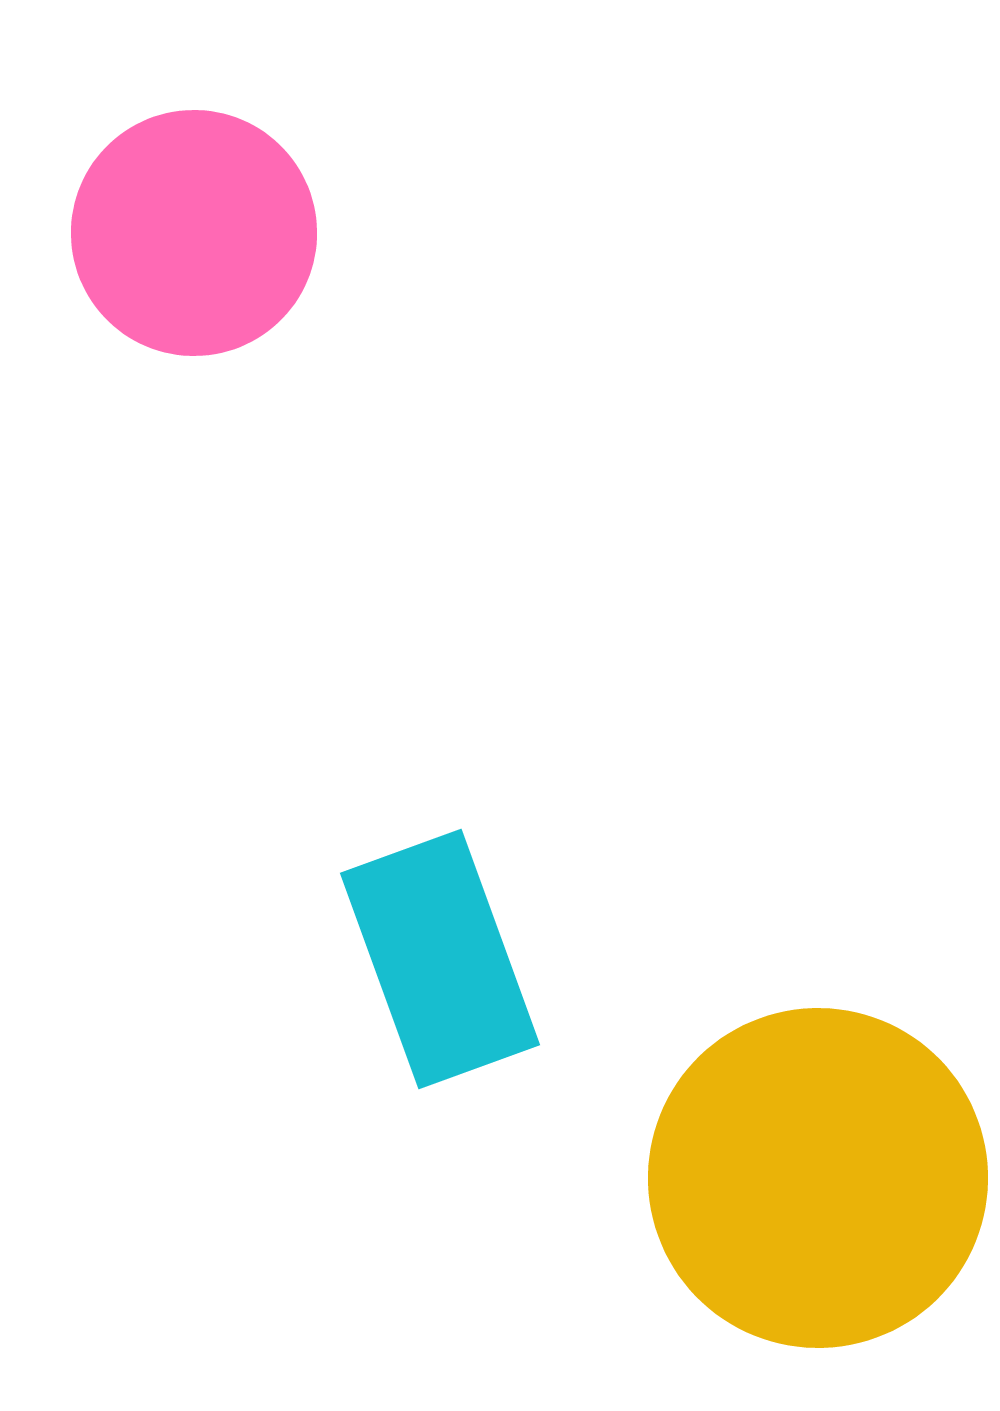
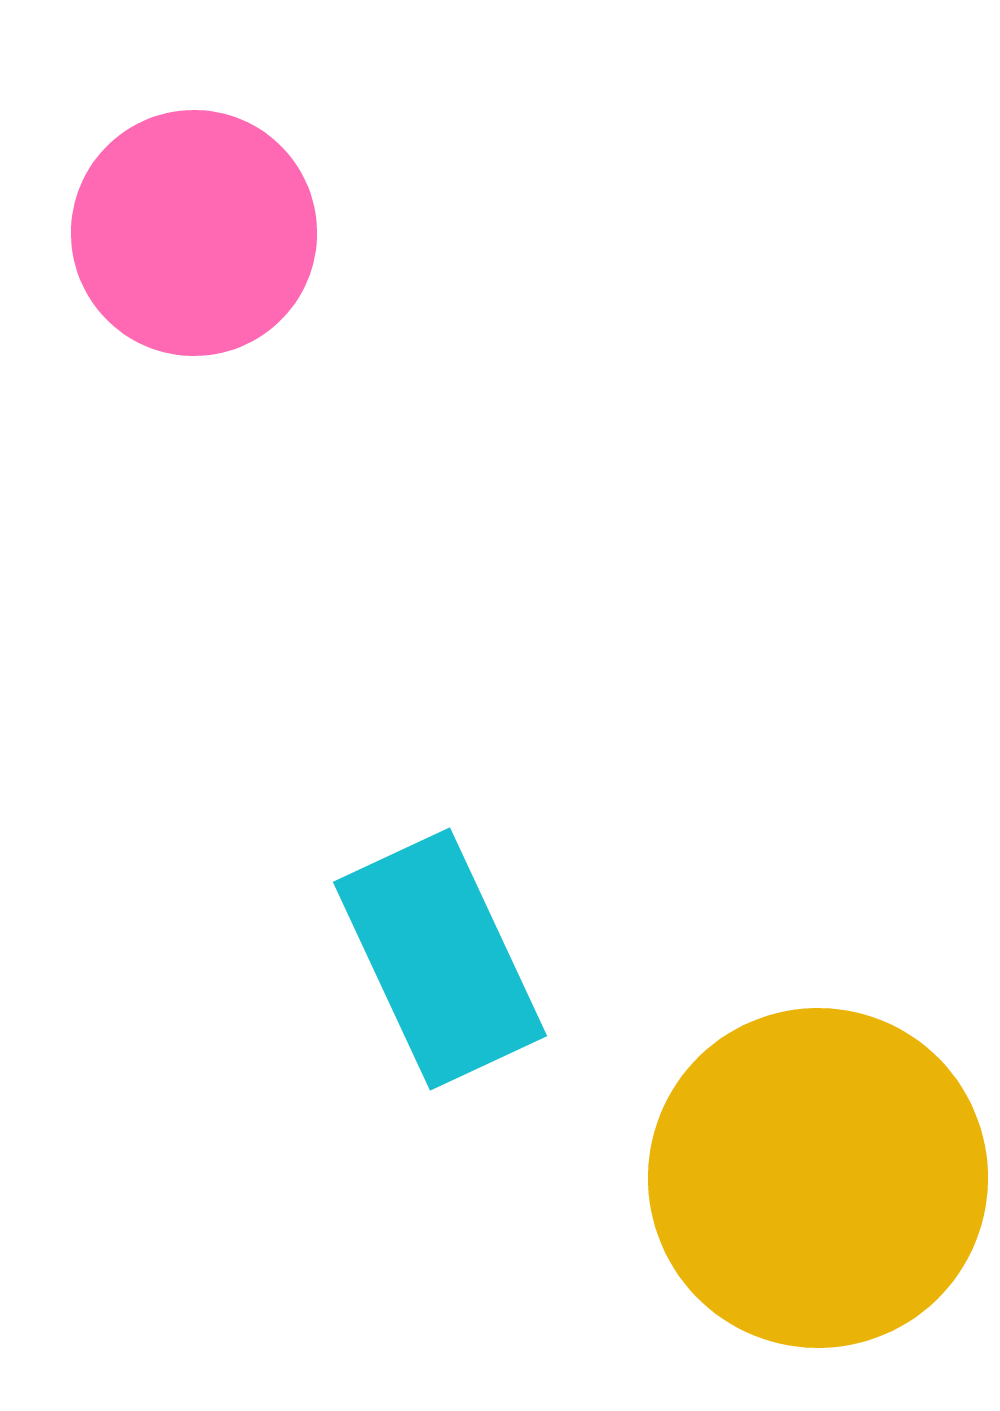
cyan rectangle: rotated 5 degrees counterclockwise
